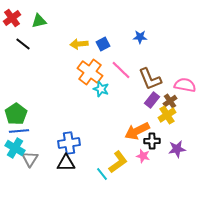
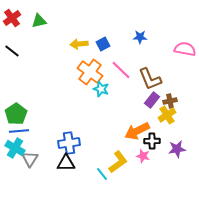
black line: moved 11 px left, 7 px down
pink semicircle: moved 36 px up
brown cross: rotated 24 degrees clockwise
